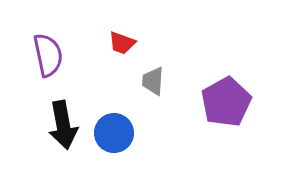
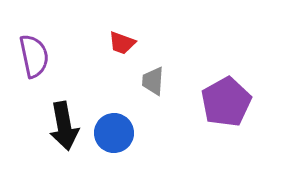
purple semicircle: moved 14 px left, 1 px down
black arrow: moved 1 px right, 1 px down
